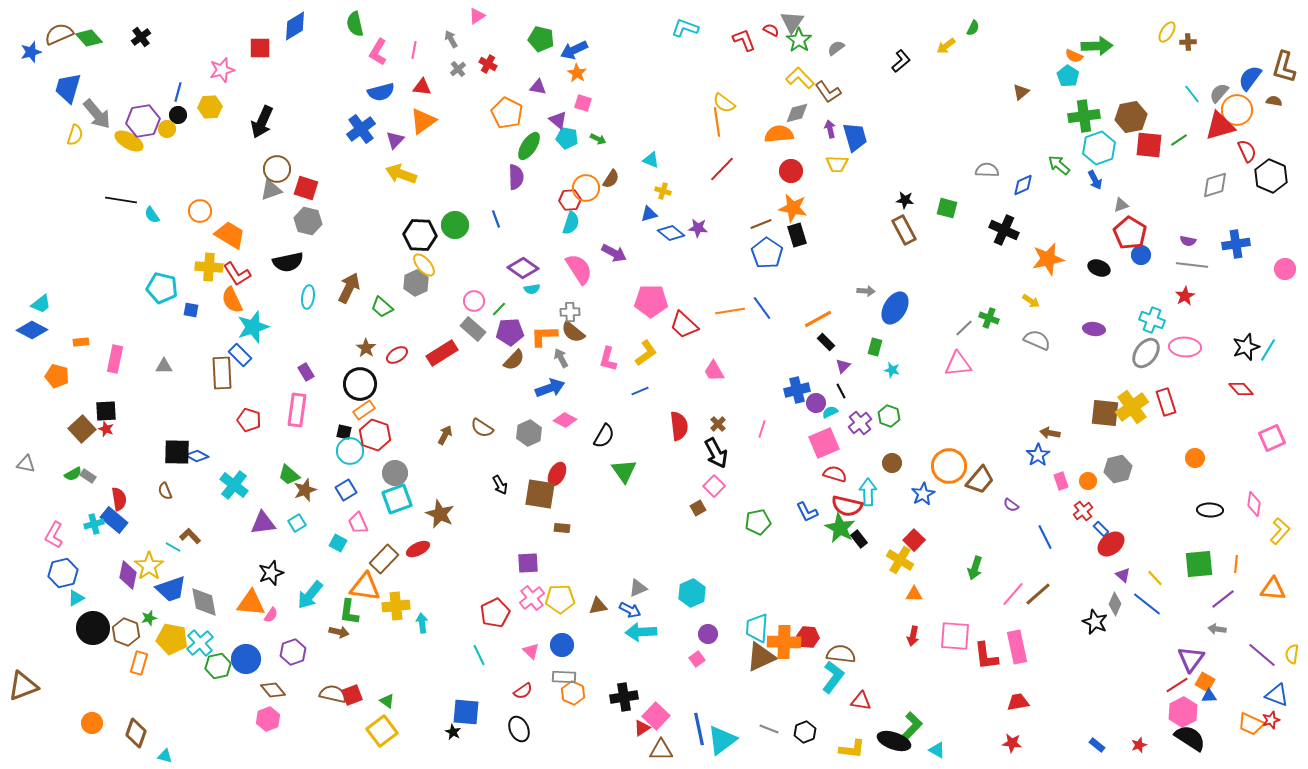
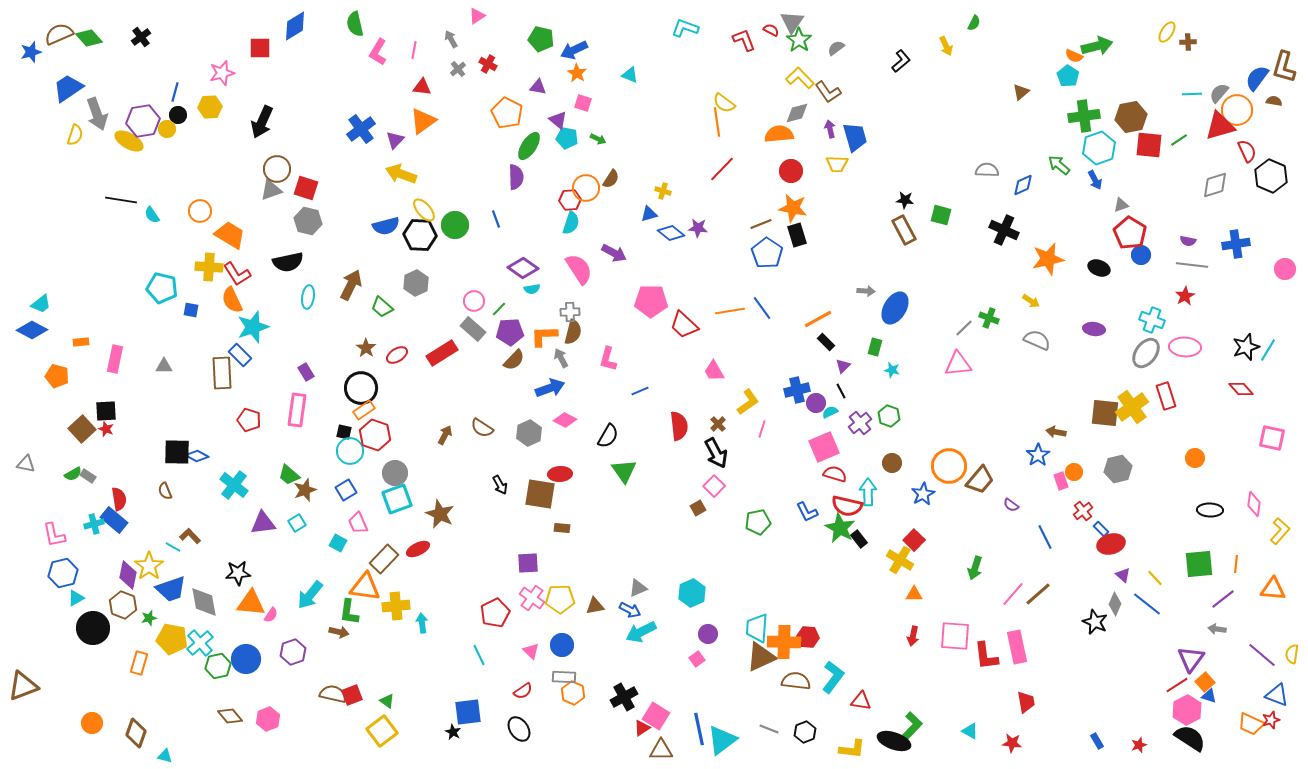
green semicircle at (973, 28): moved 1 px right, 5 px up
yellow arrow at (946, 46): rotated 78 degrees counterclockwise
green arrow at (1097, 46): rotated 12 degrees counterclockwise
pink star at (222, 70): moved 3 px down
blue semicircle at (1250, 78): moved 7 px right
blue trapezoid at (68, 88): rotated 40 degrees clockwise
blue line at (178, 92): moved 3 px left
blue semicircle at (381, 92): moved 5 px right, 134 px down
cyan line at (1192, 94): rotated 54 degrees counterclockwise
gray arrow at (97, 114): rotated 20 degrees clockwise
cyan triangle at (651, 160): moved 21 px left, 85 px up
green square at (947, 208): moved 6 px left, 7 px down
yellow ellipse at (424, 265): moved 55 px up
brown arrow at (349, 288): moved 2 px right, 3 px up
brown semicircle at (573, 332): rotated 115 degrees counterclockwise
yellow L-shape at (646, 353): moved 102 px right, 49 px down
black circle at (360, 384): moved 1 px right, 4 px down
red rectangle at (1166, 402): moved 6 px up
brown arrow at (1050, 433): moved 6 px right, 1 px up
black semicircle at (604, 436): moved 4 px right
pink square at (1272, 438): rotated 36 degrees clockwise
pink square at (824, 443): moved 4 px down
red ellipse at (557, 474): moved 3 px right; rotated 60 degrees clockwise
orange circle at (1088, 481): moved 14 px left, 9 px up
pink L-shape at (54, 535): rotated 40 degrees counterclockwise
red ellipse at (1111, 544): rotated 24 degrees clockwise
black star at (271, 573): moved 33 px left; rotated 15 degrees clockwise
pink cross at (532, 598): rotated 15 degrees counterclockwise
brown triangle at (598, 606): moved 3 px left
brown hexagon at (126, 632): moved 3 px left, 27 px up
cyan arrow at (641, 632): rotated 24 degrees counterclockwise
brown semicircle at (841, 654): moved 45 px left, 27 px down
orange square at (1205, 682): rotated 18 degrees clockwise
brown diamond at (273, 690): moved 43 px left, 26 px down
blue triangle at (1209, 696): rotated 21 degrees clockwise
black cross at (624, 697): rotated 20 degrees counterclockwise
red trapezoid at (1018, 702): moved 8 px right; rotated 90 degrees clockwise
blue square at (466, 712): moved 2 px right; rotated 12 degrees counterclockwise
pink hexagon at (1183, 712): moved 4 px right, 2 px up
pink square at (656, 716): rotated 12 degrees counterclockwise
black ellipse at (519, 729): rotated 10 degrees counterclockwise
blue rectangle at (1097, 745): moved 4 px up; rotated 21 degrees clockwise
cyan triangle at (937, 750): moved 33 px right, 19 px up
